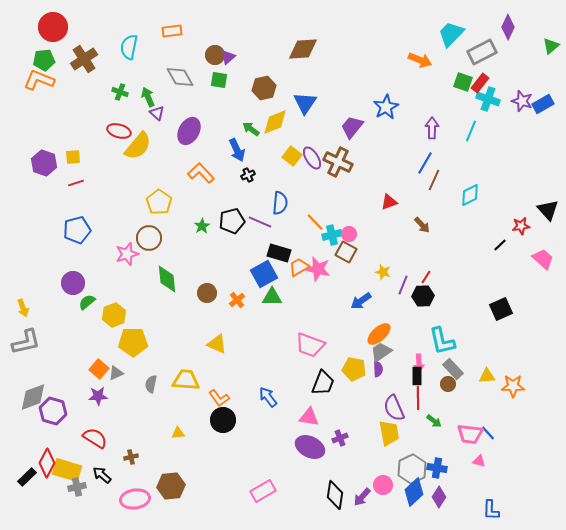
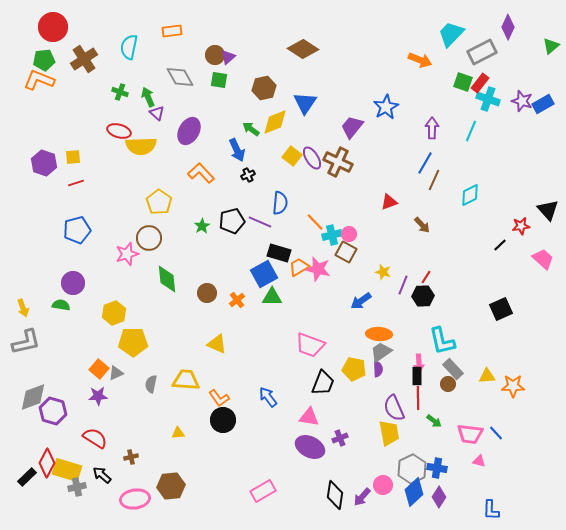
brown diamond at (303, 49): rotated 36 degrees clockwise
yellow semicircle at (138, 146): moved 3 px right; rotated 48 degrees clockwise
green semicircle at (87, 302): moved 26 px left, 3 px down; rotated 48 degrees clockwise
yellow hexagon at (114, 315): moved 2 px up
orange ellipse at (379, 334): rotated 45 degrees clockwise
blue line at (488, 433): moved 8 px right
